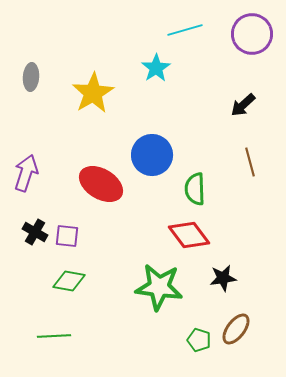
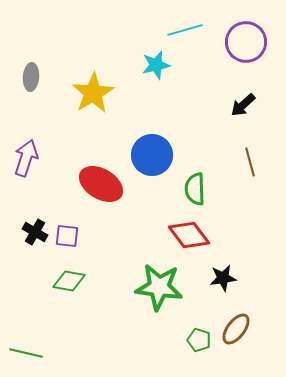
purple circle: moved 6 px left, 8 px down
cyan star: moved 3 px up; rotated 20 degrees clockwise
purple arrow: moved 15 px up
green line: moved 28 px left, 17 px down; rotated 16 degrees clockwise
